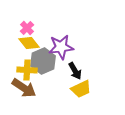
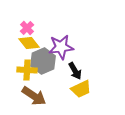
brown arrow: moved 10 px right, 8 px down
